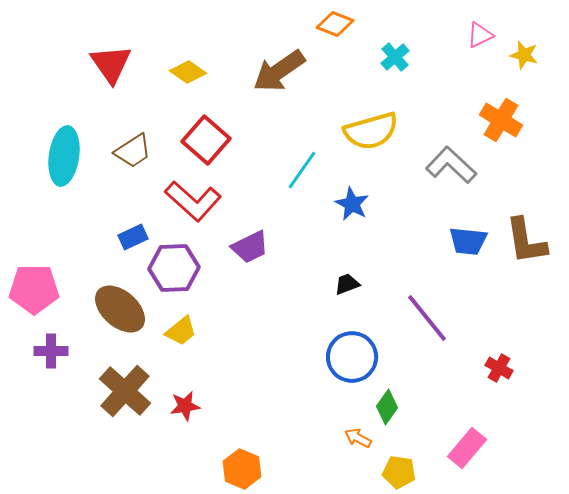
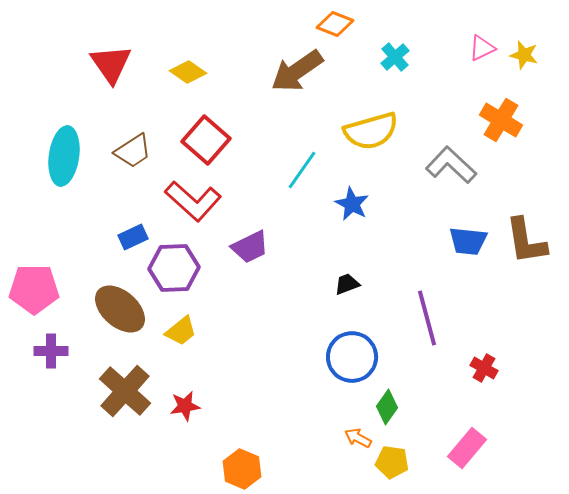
pink triangle: moved 2 px right, 13 px down
brown arrow: moved 18 px right
purple line: rotated 24 degrees clockwise
red cross: moved 15 px left
yellow pentagon: moved 7 px left, 10 px up
